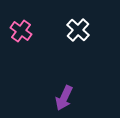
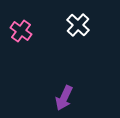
white cross: moved 5 px up
